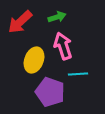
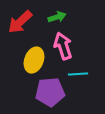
purple pentagon: rotated 24 degrees counterclockwise
